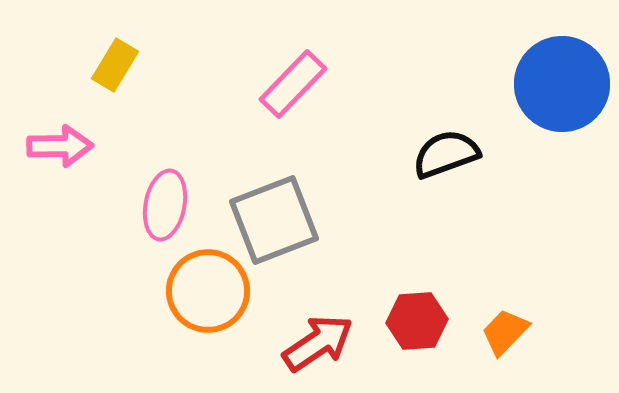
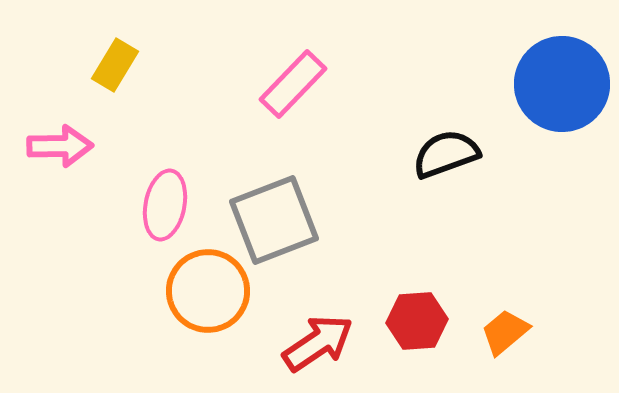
orange trapezoid: rotated 6 degrees clockwise
